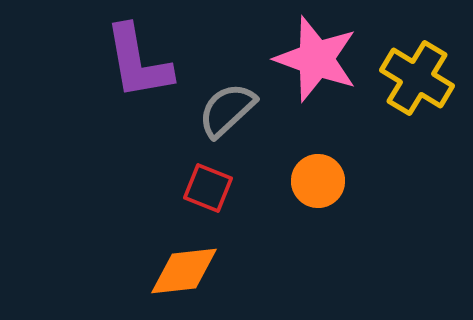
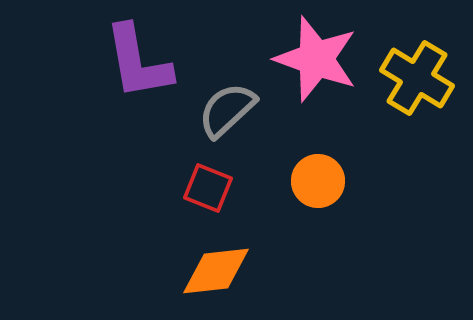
orange diamond: moved 32 px right
